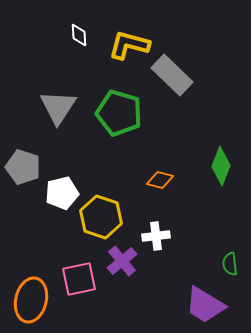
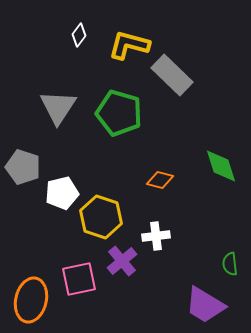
white diamond: rotated 40 degrees clockwise
green diamond: rotated 39 degrees counterclockwise
